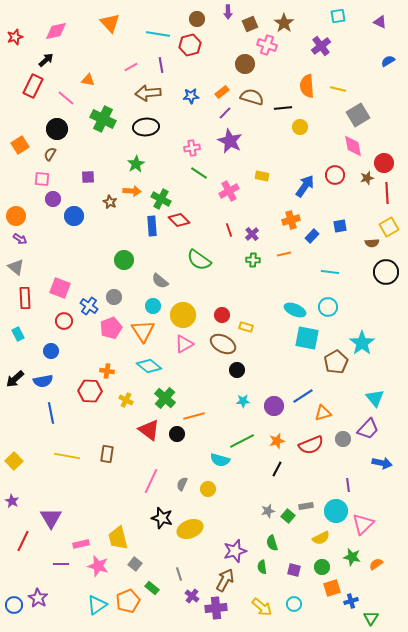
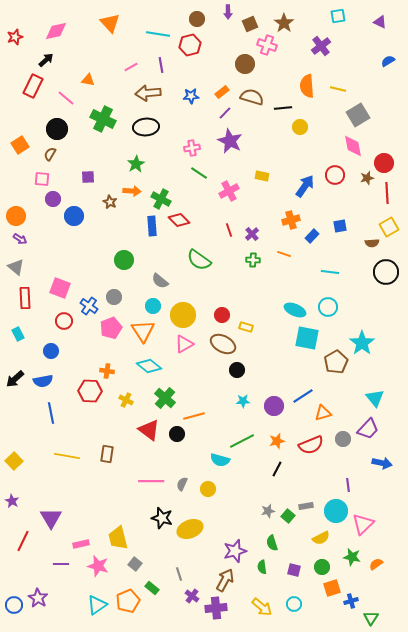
orange line at (284, 254): rotated 32 degrees clockwise
pink line at (151, 481): rotated 65 degrees clockwise
